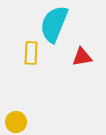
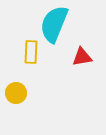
yellow rectangle: moved 1 px up
yellow circle: moved 29 px up
